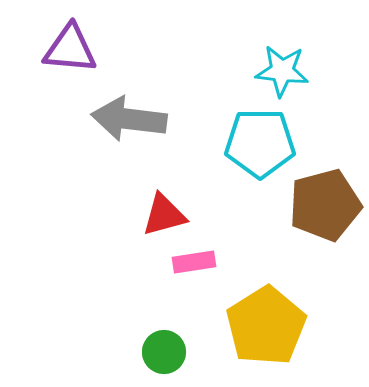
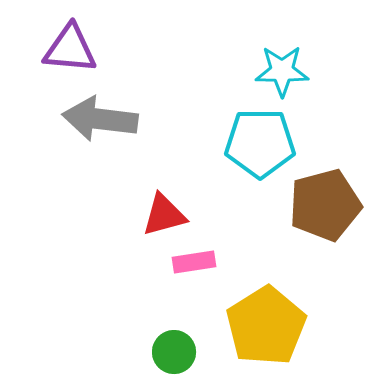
cyan star: rotated 6 degrees counterclockwise
gray arrow: moved 29 px left
green circle: moved 10 px right
